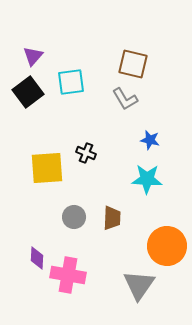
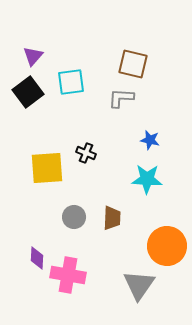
gray L-shape: moved 4 px left, 1 px up; rotated 124 degrees clockwise
